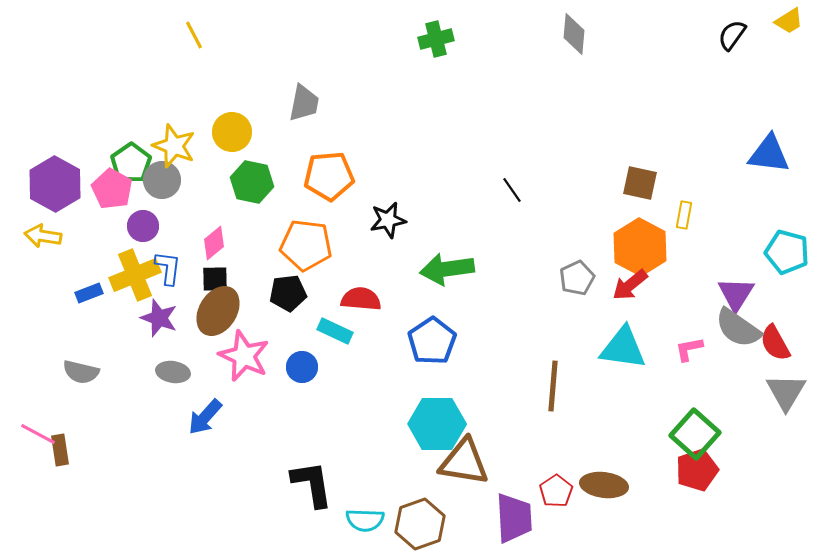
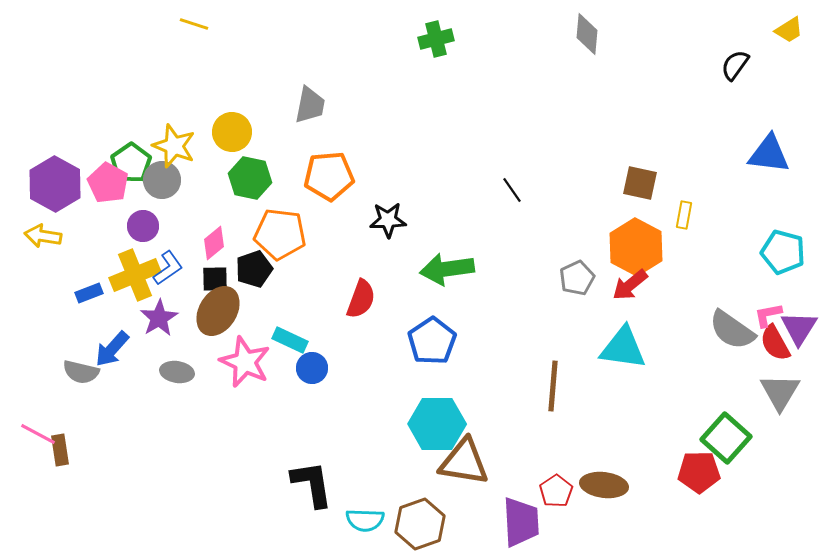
yellow trapezoid at (789, 21): moved 9 px down
gray diamond at (574, 34): moved 13 px right
yellow line at (194, 35): moved 11 px up; rotated 44 degrees counterclockwise
black semicircle at (732, 35): moved 3 px right, 30 px down
gray trapezoid at (304, 103): moved 6 px right, 2 px down
green hexagon at (252, 182): moved 2 px left, 4 px up
pink pentagon at (112, 189): moved 4 px left, 6 px up
black star at (388, 220): rotated 9 degrees clockwise
orange pentagon at (306, 245): moved 26 px left, 11 px up
orange hexagon at (640, 247): moved 4 px left
cyan pentagon at (787, 252): moved 4 px left
blue L-shape at (168, 268): rotated 48 degrees clockwise
black pentagon at (288, 293): moved 34 px left, 24 px up; rotated 12 degrees counterclockwise
purple triangle at (736, 294): moved 63 px right, 34 px down
red semicircle at (361, 299): rotated 105 degrees clockwise
purple star at (159, 318): rotated 21 degrees clockwise
gray semicircle at (738, 328): moved 6 px left, 2 px down
cyan rectangle at (335, 331): moved 45 px left, 9 px down
pink L-shape at (689, 349): moved 79 px right, 34 px up
pink star at (244, 356): moved 1 px right, 6 px down
blue circle at (302, 367): moved 10 px right, 1 px down
gray ellipse at (173, 372): moved 4 px right
gray triangle at (786, 392): moved 6 px left
blue arrow at (205, 417): moved 93 px left, 68 px up
green square at (695, 434): moved 31 px right, 4 px down
red pentagon at (697, 470): moved 2 px right, 2 px down; rotated 18 degrees clockwise
purple trapezoid at (514, 518): moved 7 px right, 4 px down
